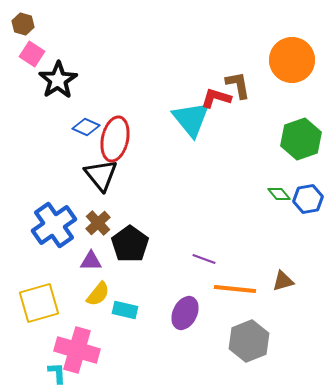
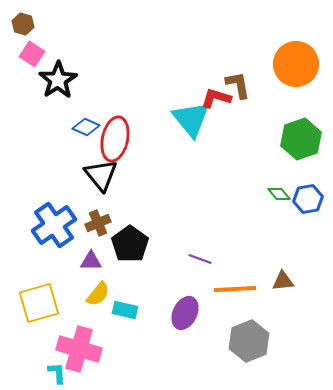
orange circle: moved 4 px right, 4 px down
brown cross: rotated 20 degrees clockwise
purple line: moved 4 px left
brown triangle: rotated 10 degrees clockwise
orange line: rotated 9 degrees counterclockwise
pink cross: moved 2 px right, 1 px up
